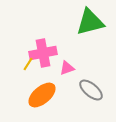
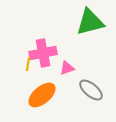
yellow line: rotated 24 degrees counterclockwise
